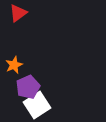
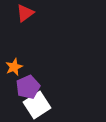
red triangle: moved 7 px right
orange star: moved 2 px down
